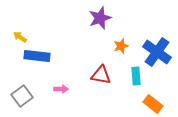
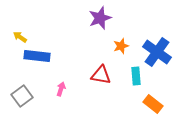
pink arrow: rotated 72 degrees counterclockwise
